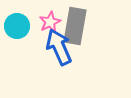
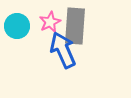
gray rectangle: rotated 6 degrees counterclockwise
blue arrow: moved 4 px right, 3 px down
